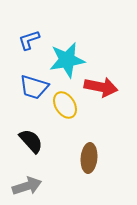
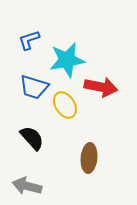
black semicircle: moved 1 px right, 3 px up
gray arrow: rotated 148 degrees counterclockwise
